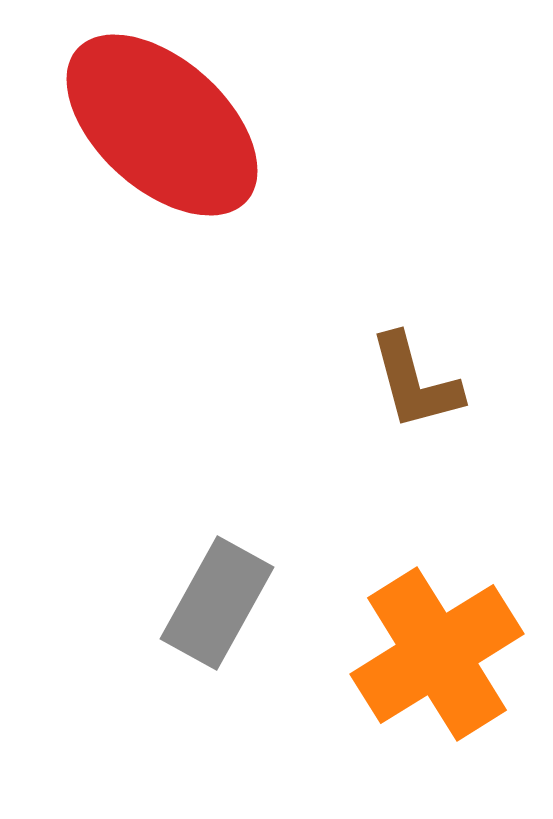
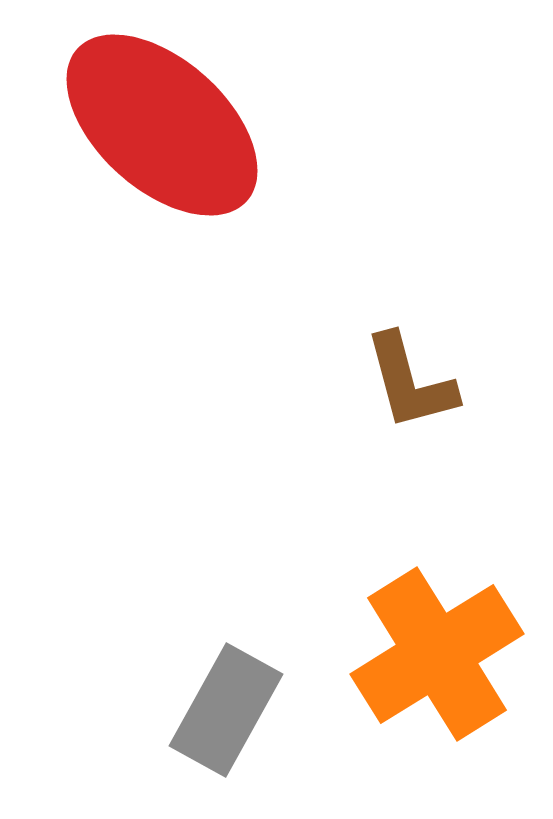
brown L-shape: moved 5 px left
gray rectangle: moved 9 px right, 107 px down
